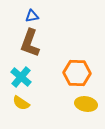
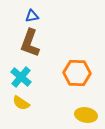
yellow ellipse: moved 11 px down
